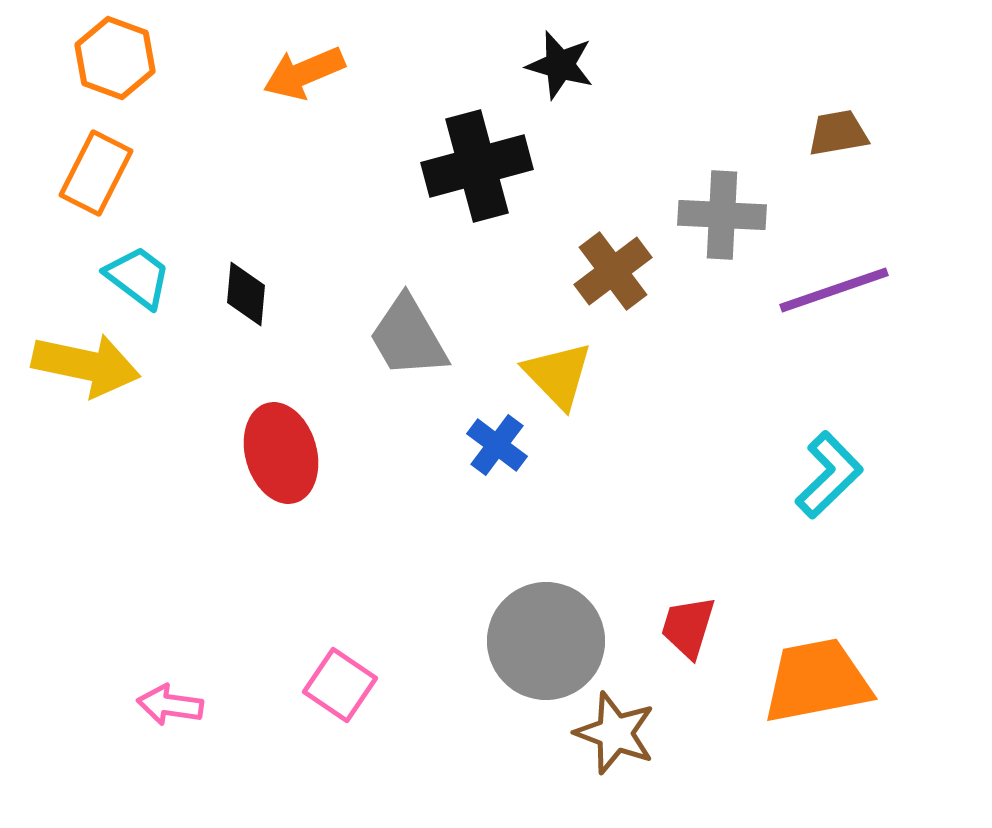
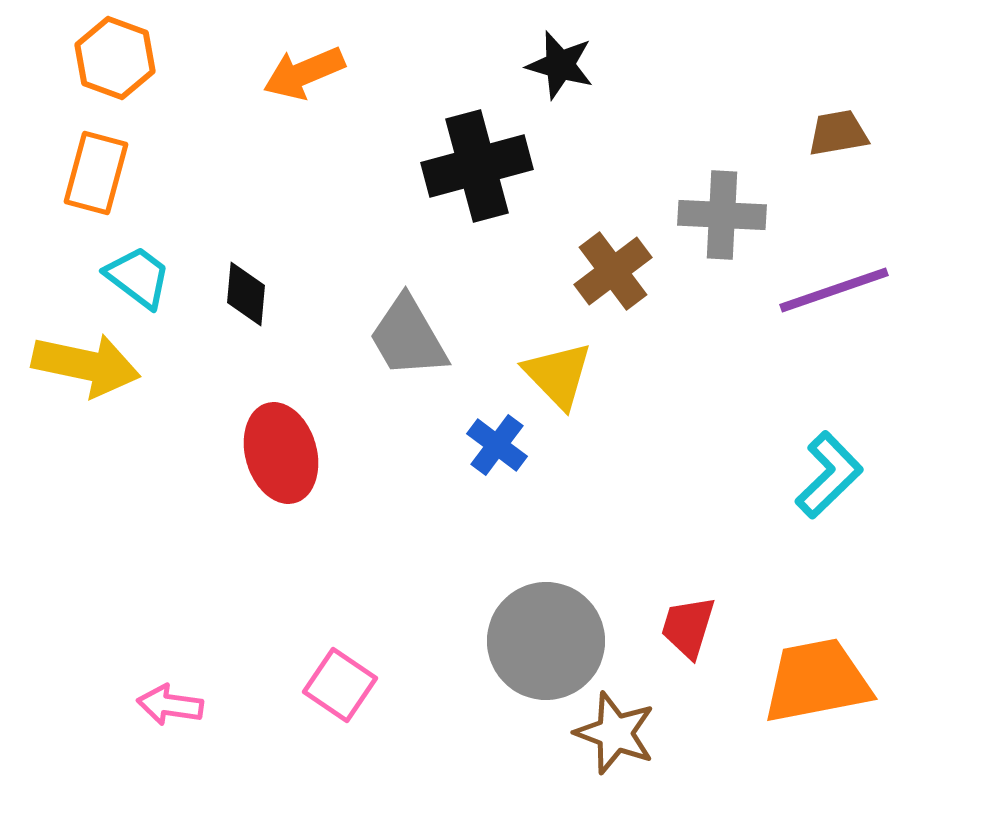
orange rectangle: rotated 12 degrees counterclockwise
